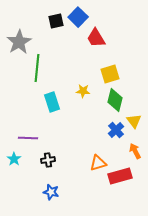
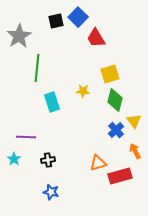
gray star: moved 6 px up
purple line: moved 2 px left, 1 px up
